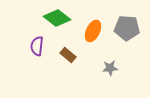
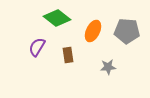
gray pentagon: moved 3 px down
purple semicircle: moved 1 px down; rotated 24 degrees clockwise
brown rectangle: rotated 42 degrees clockwise
gray star: moved 2 px left, 1 px up
